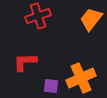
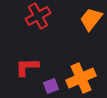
red cross: rotated 10 degrees counterclockwise
red L-shape: moved 2 px right, 5 px down
purple square: rotated 28 degrees counterclockwise
